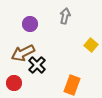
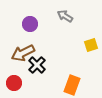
gray arrow: rotated 70 degrees counterclockwise
yellow square: rotated 32 degrees clockwise
